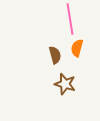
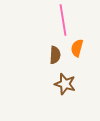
pink line: moved 7 px left, 1 px down
brown semicircle: rotated 18 degrees clockwise
